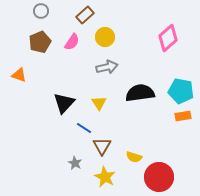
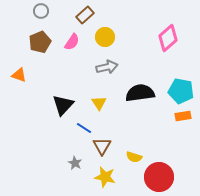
black triangle: moved 1 px left, 2 px down
yellow star: rotated 15 degrees counterclockwise
